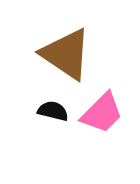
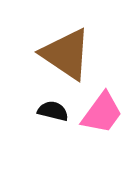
pink trapezoid: rotated 9 degrees counterclockwise
